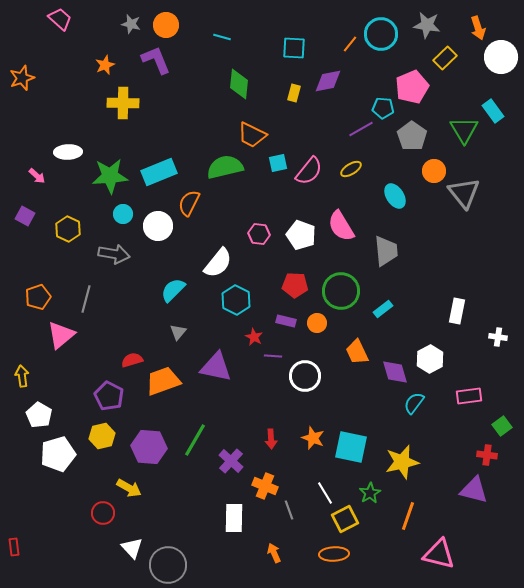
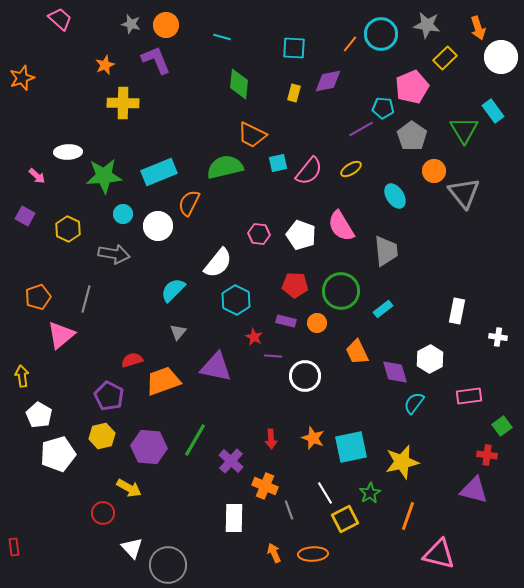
green star at (110, 176): moved 6 px left
cyan square at (351, 447): rotated 24 degrees counterclockwise
orange ellipse at (334, 554): moved 21 px left
